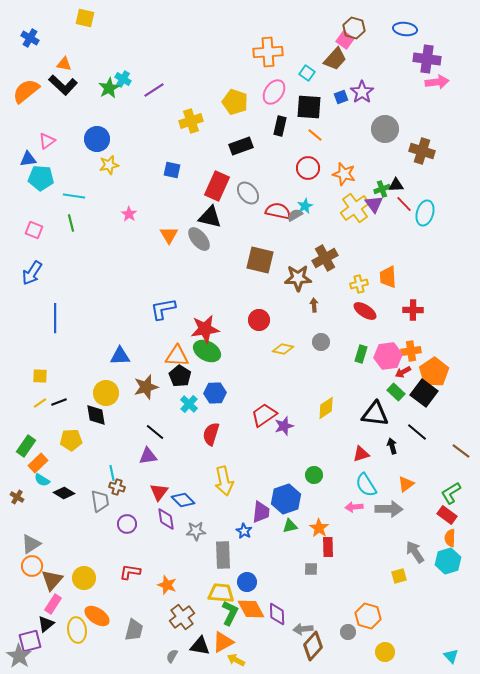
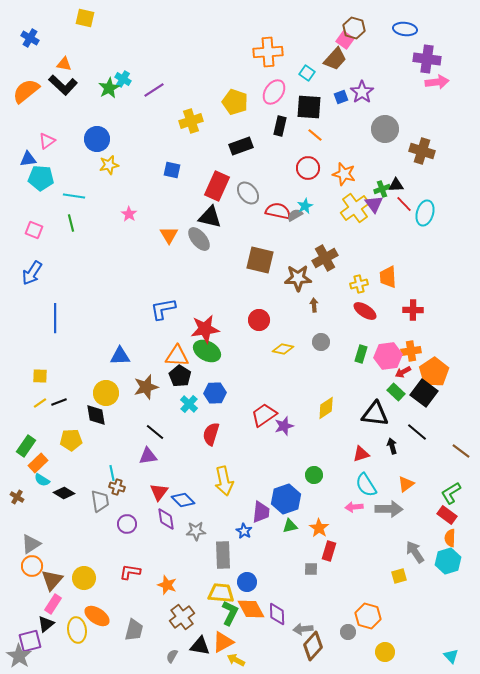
red rectangle at (328, 547): moved 1 px right, 4 px down; rotated 18 degrees clockwise
